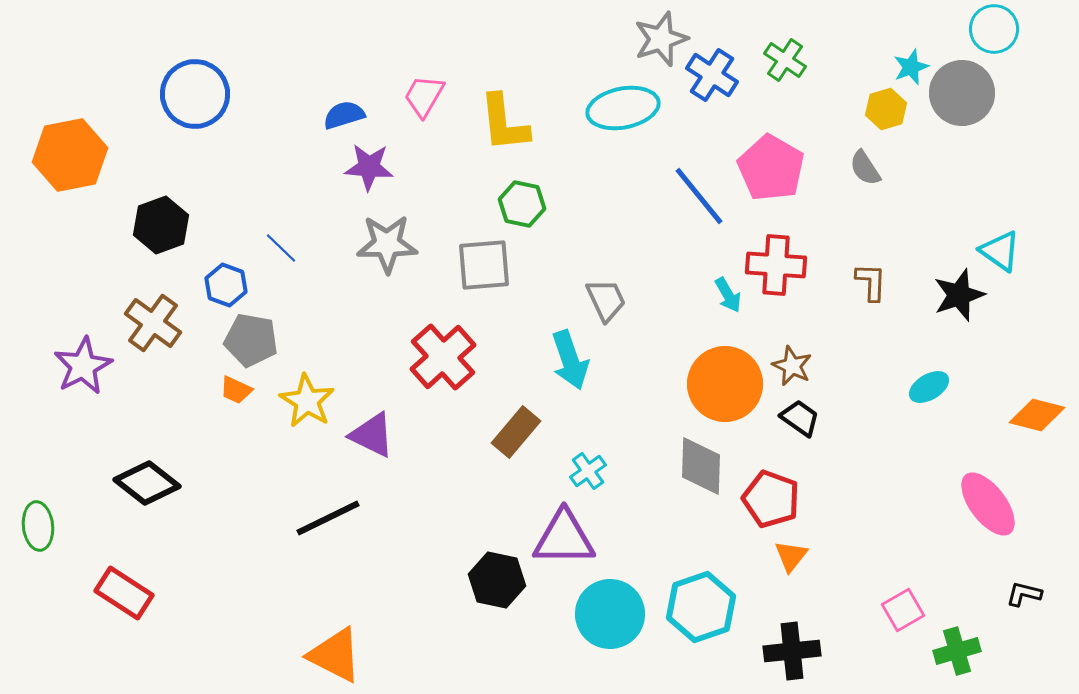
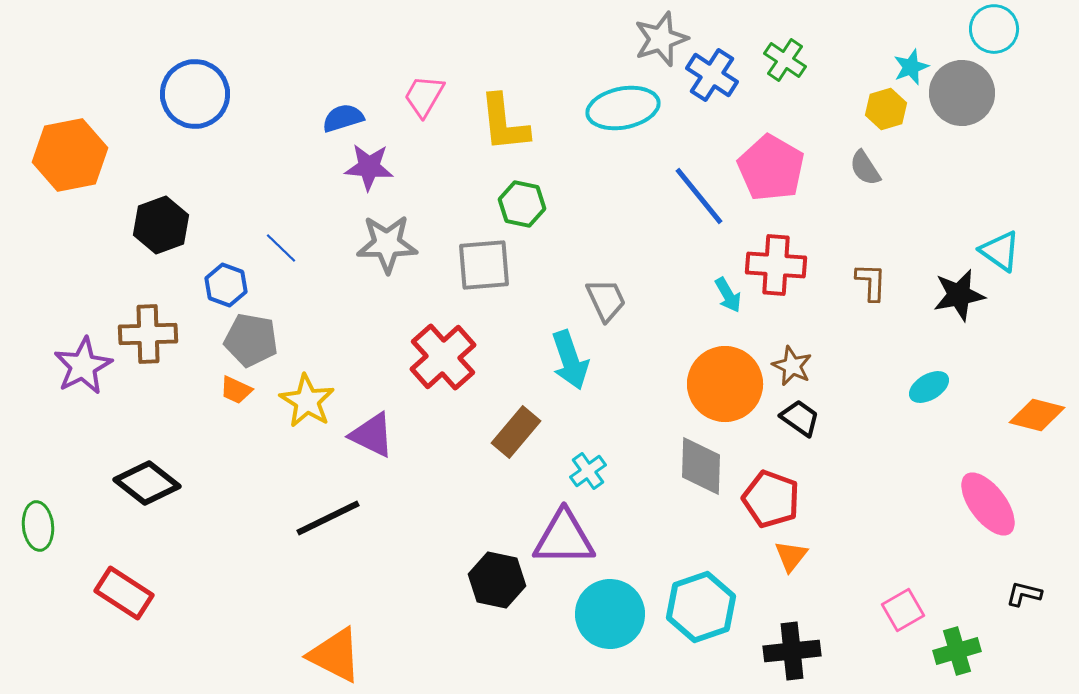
blue semicircle at (344, 115): moved 1 px left, 3 px down
black star at (959, 295): rotated 8 degrees clockwise
brown cross at (153, 323): moved 5 px left, 11 px down; rotated 38 degrees counterclockwise
